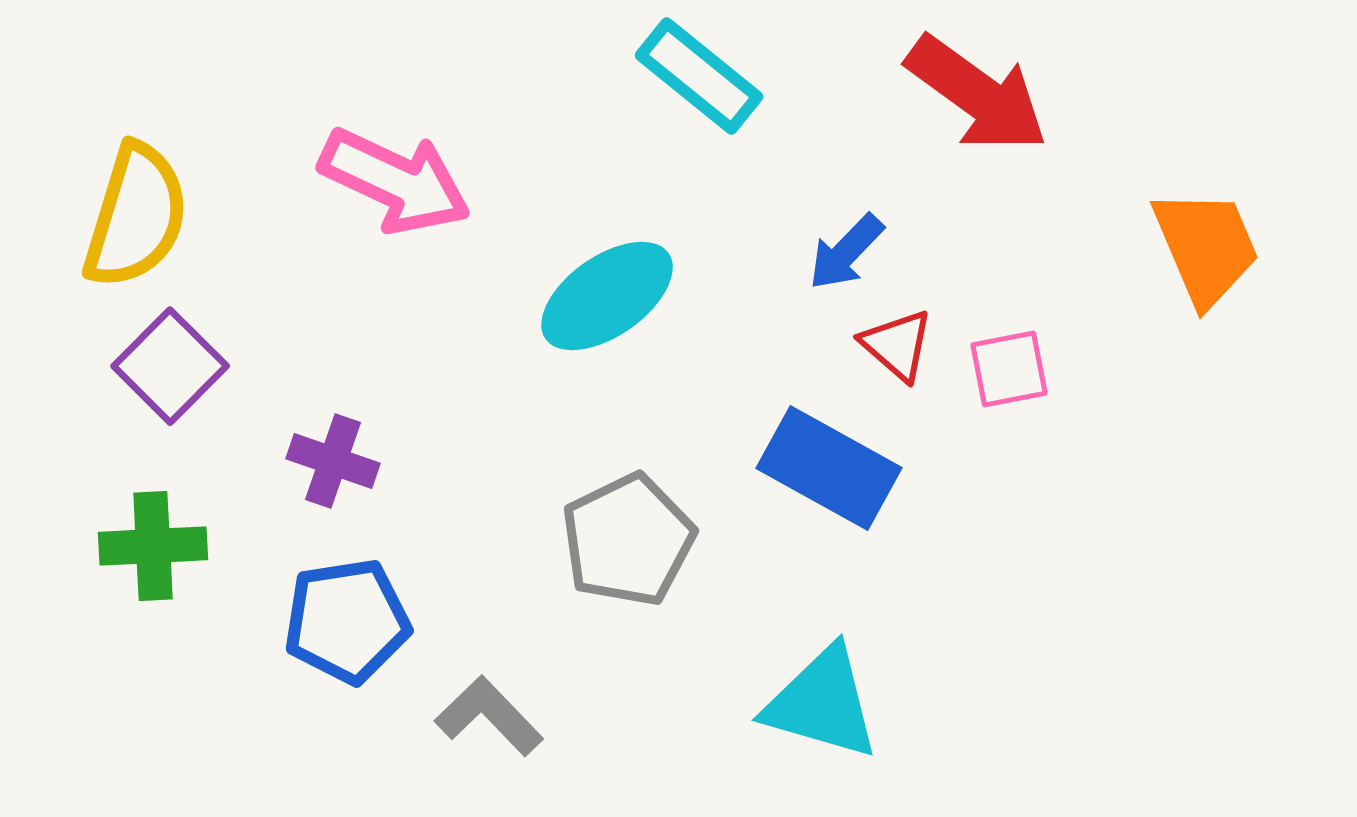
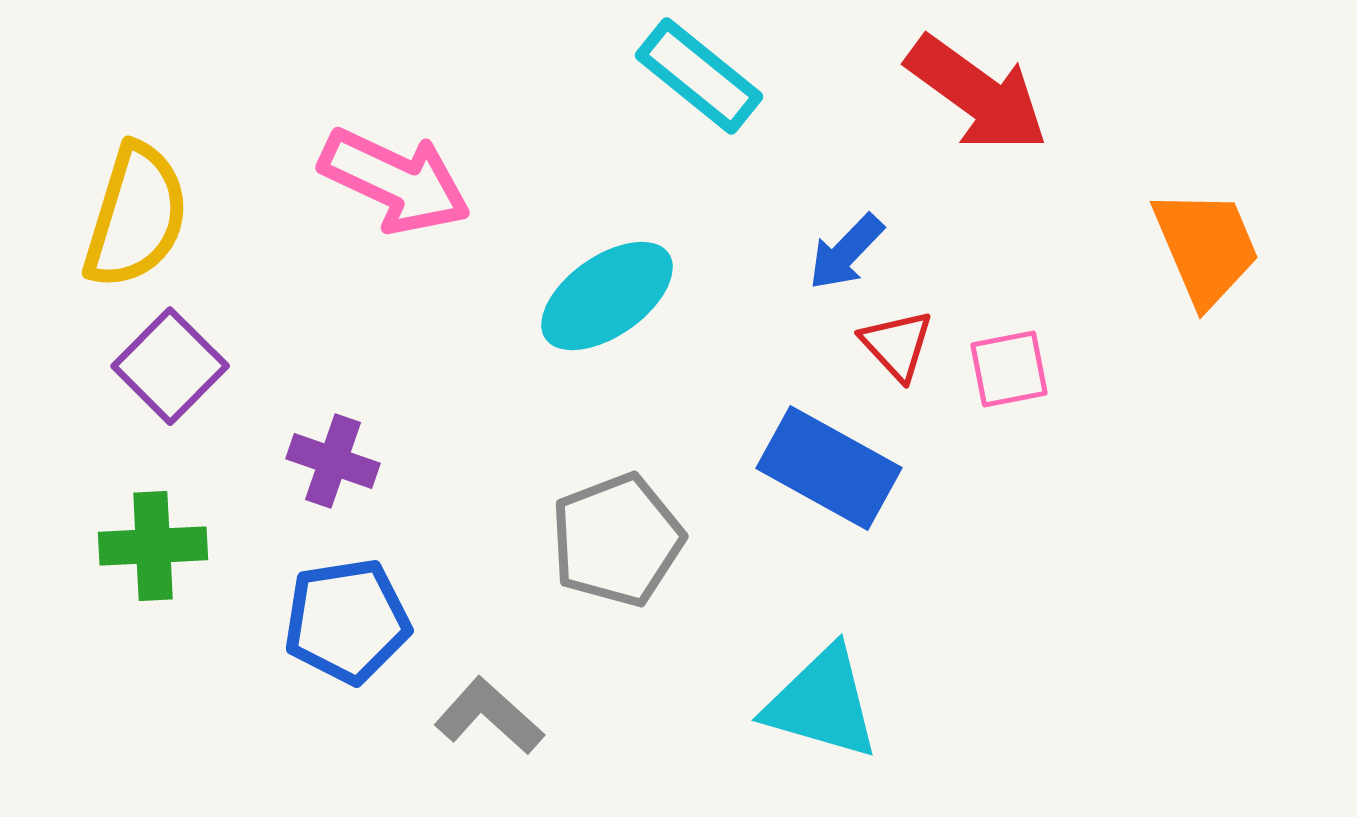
red triangle: rotated 6 degrees clockwise
gray pentagon: moved 11 px left; rotated 5 degrees clockwise
gray L-shape: rotated 4 degrees counterclockwise
